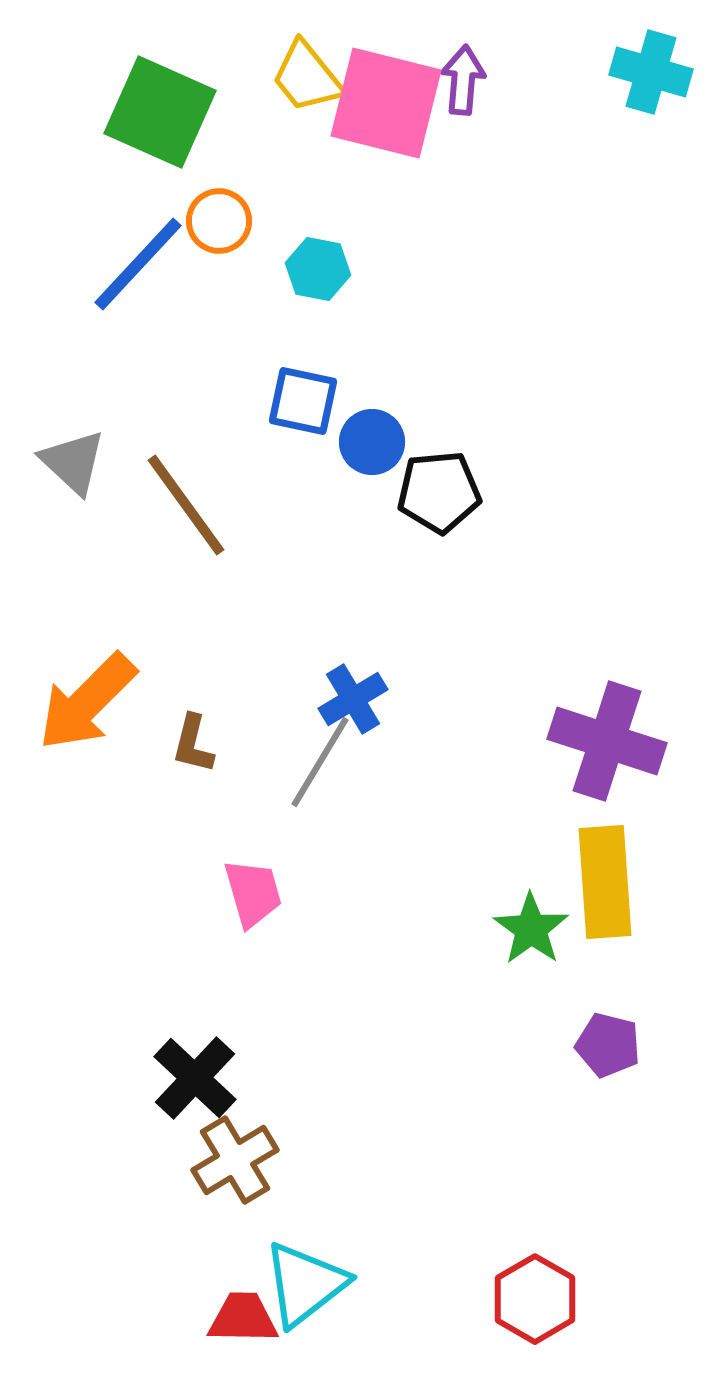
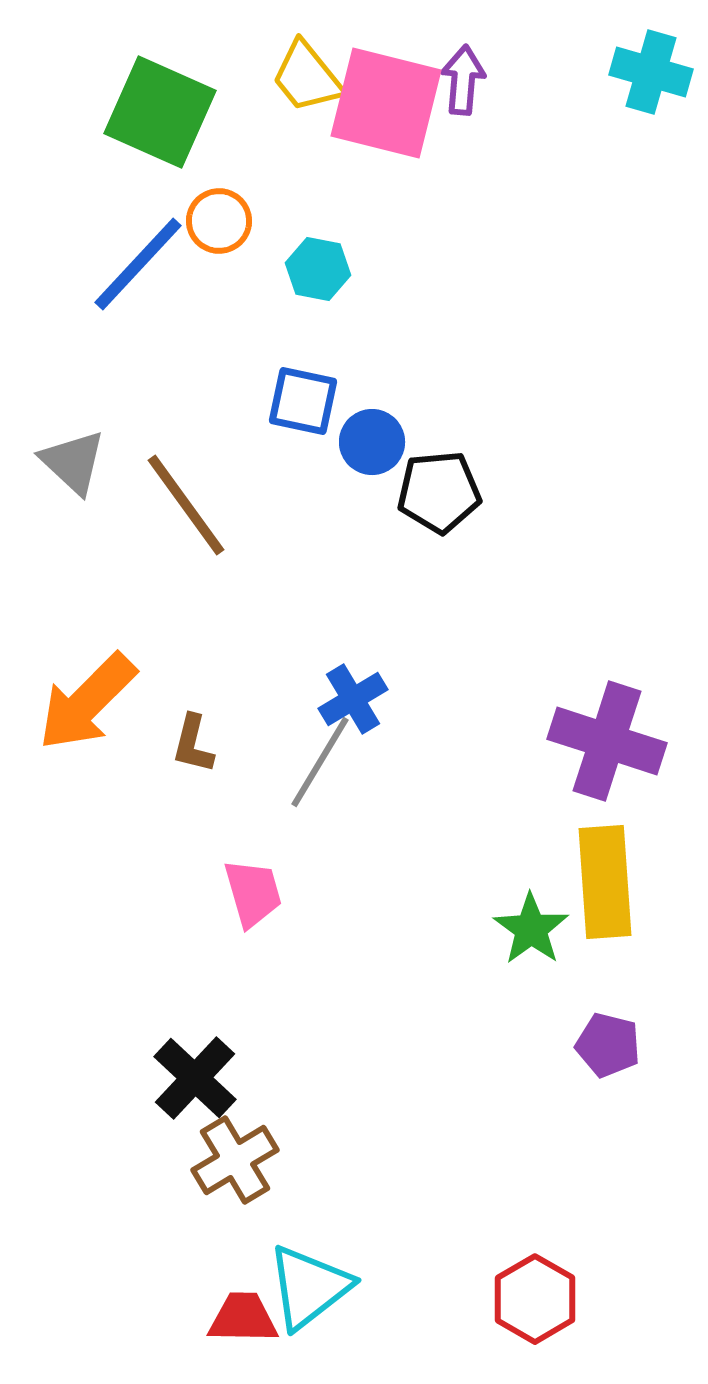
cyan triangle: moved 4 px right, 3 px down
